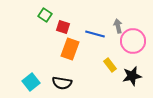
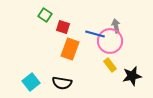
gray arrow: moved 2 px left
pink circle: moved 23 px left
